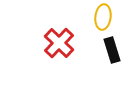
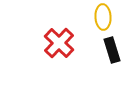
yellow ellipse: rotated 10 degrees counterclockwise
